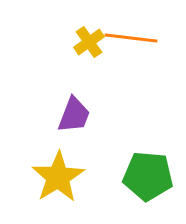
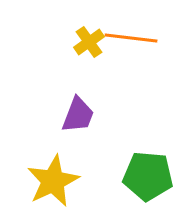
purple trapezoid: moved 4 px right
yellow star: moved 5 px left, 4 px down; rotated 6 degrees clockwise
